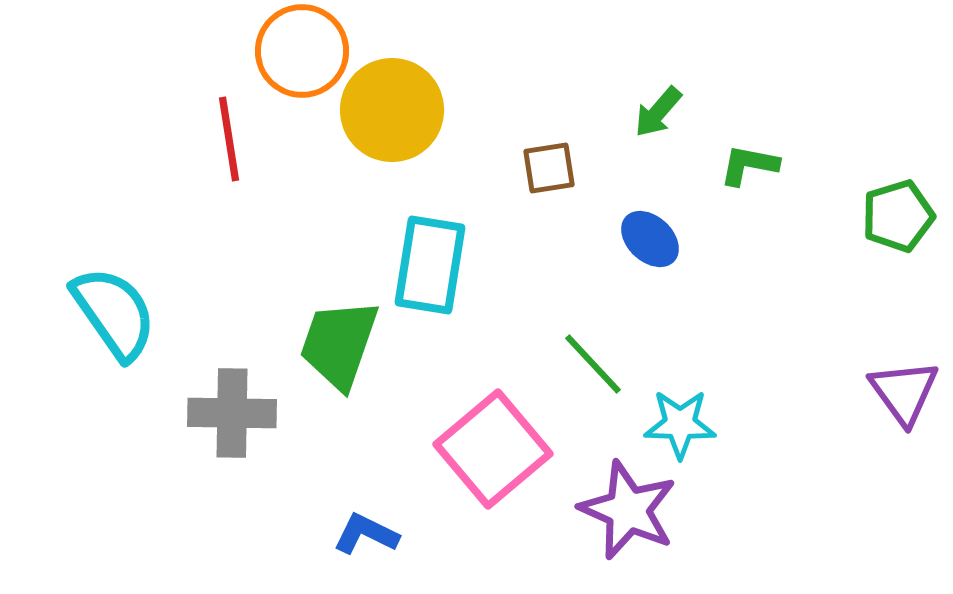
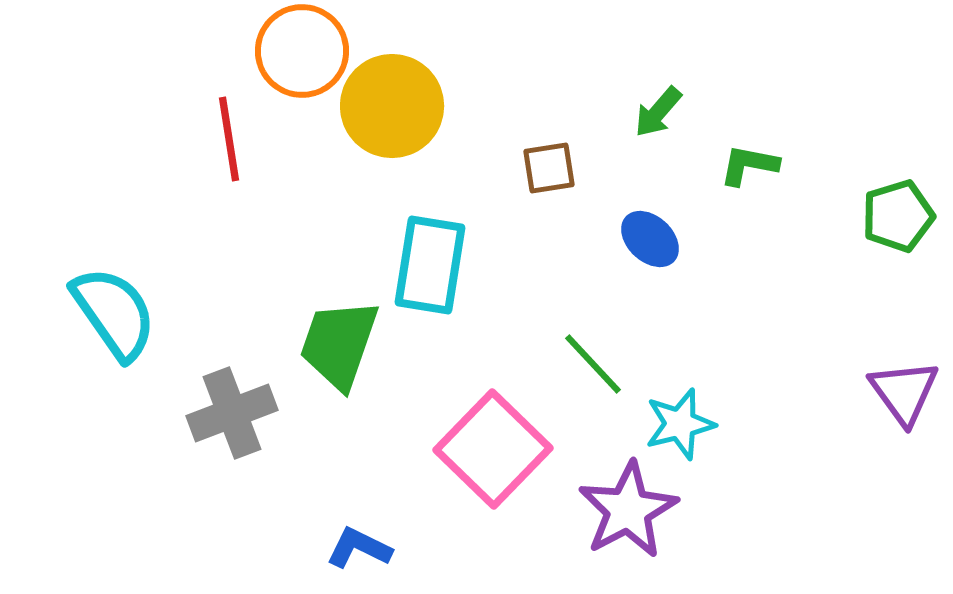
yellow circle: moved 4 px up
gray cross: rotated 22 degrees counterclockwise
cyan star: rotated 16 degrees counterclockwise
pink square: rotated 6 degrees counterclockwise
purple star: rotated 20 degrees clockwise
blue L-shape: moved 7 px left, 14 px down
